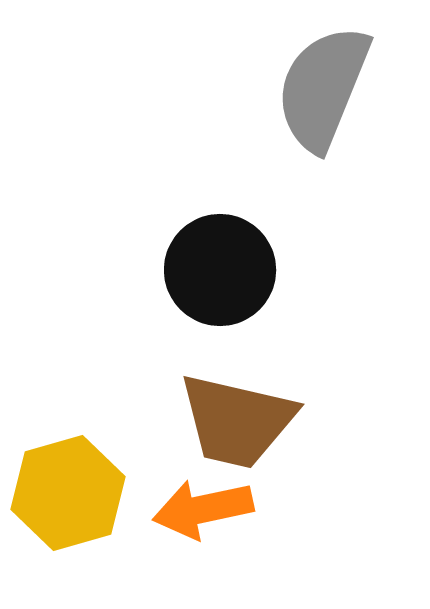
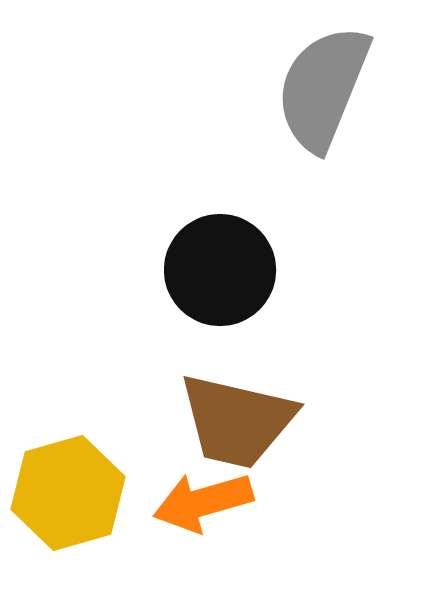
orange arrow: moved 7 px up; rotated 4 degrees counterclockwise
